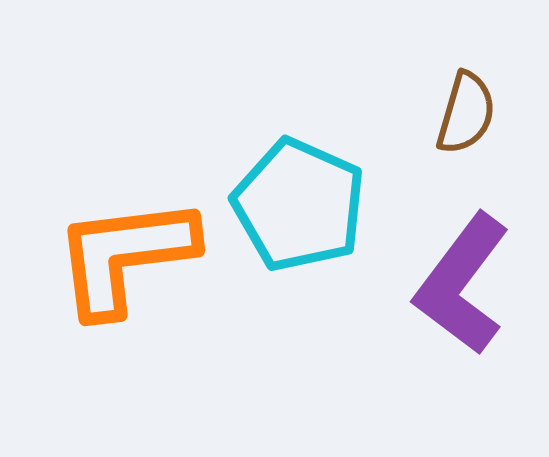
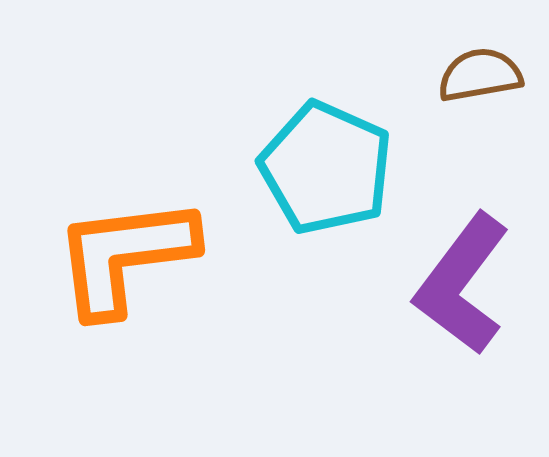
brown semicircle: moved 14 px right, 38 px up; rotated 116 degrees counterclockwise
cyan pentagon: moved 27 px right, 37 px up
